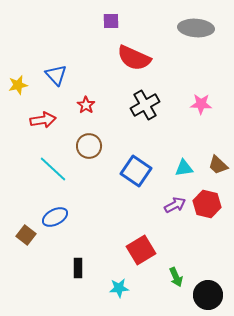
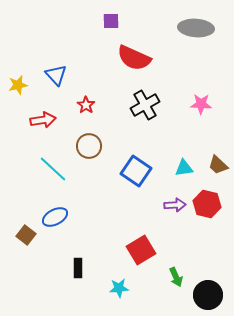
purple arrow: rotated 25 degrees clockwise
